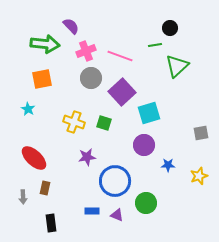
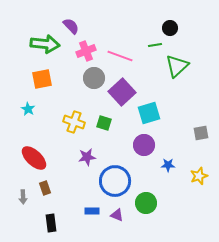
gray circle: moved 3 px right
brown rectangle: rotated 32 degrees counterclockwise
